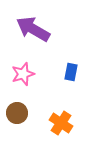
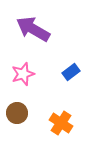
blue rectangle: rotated 42 degrees clockwise
